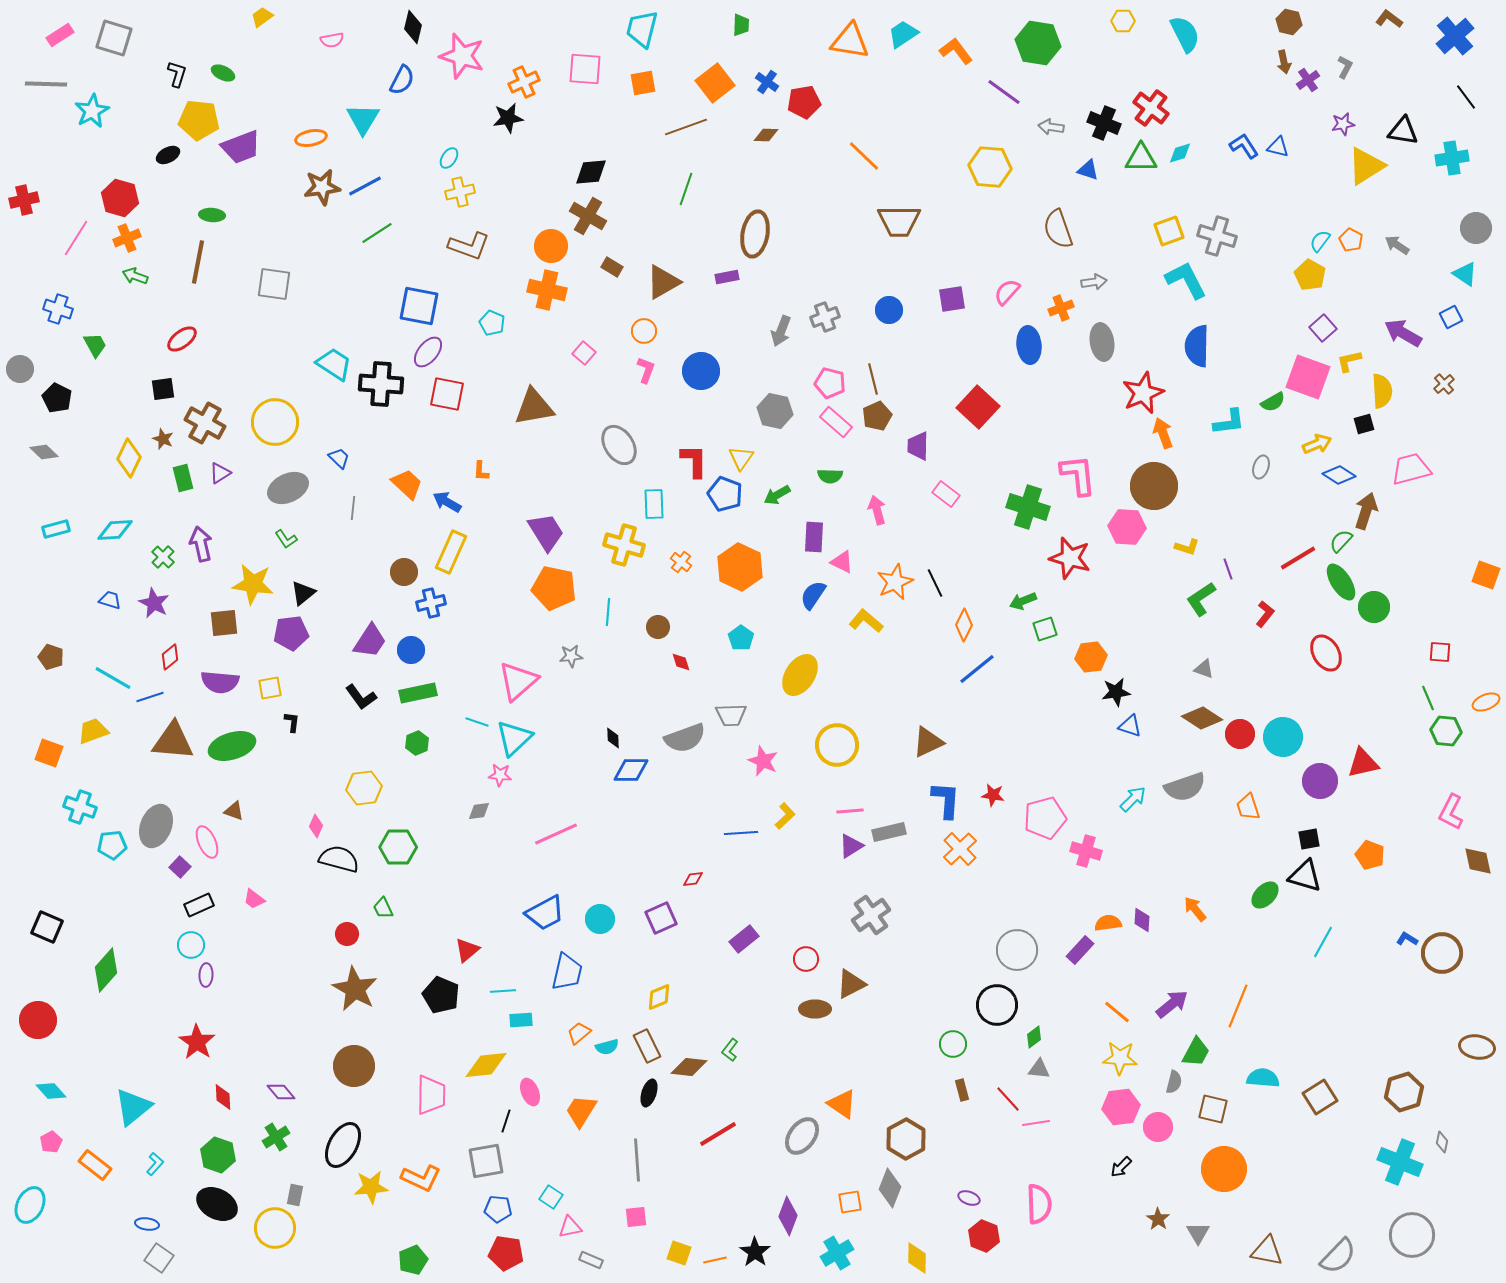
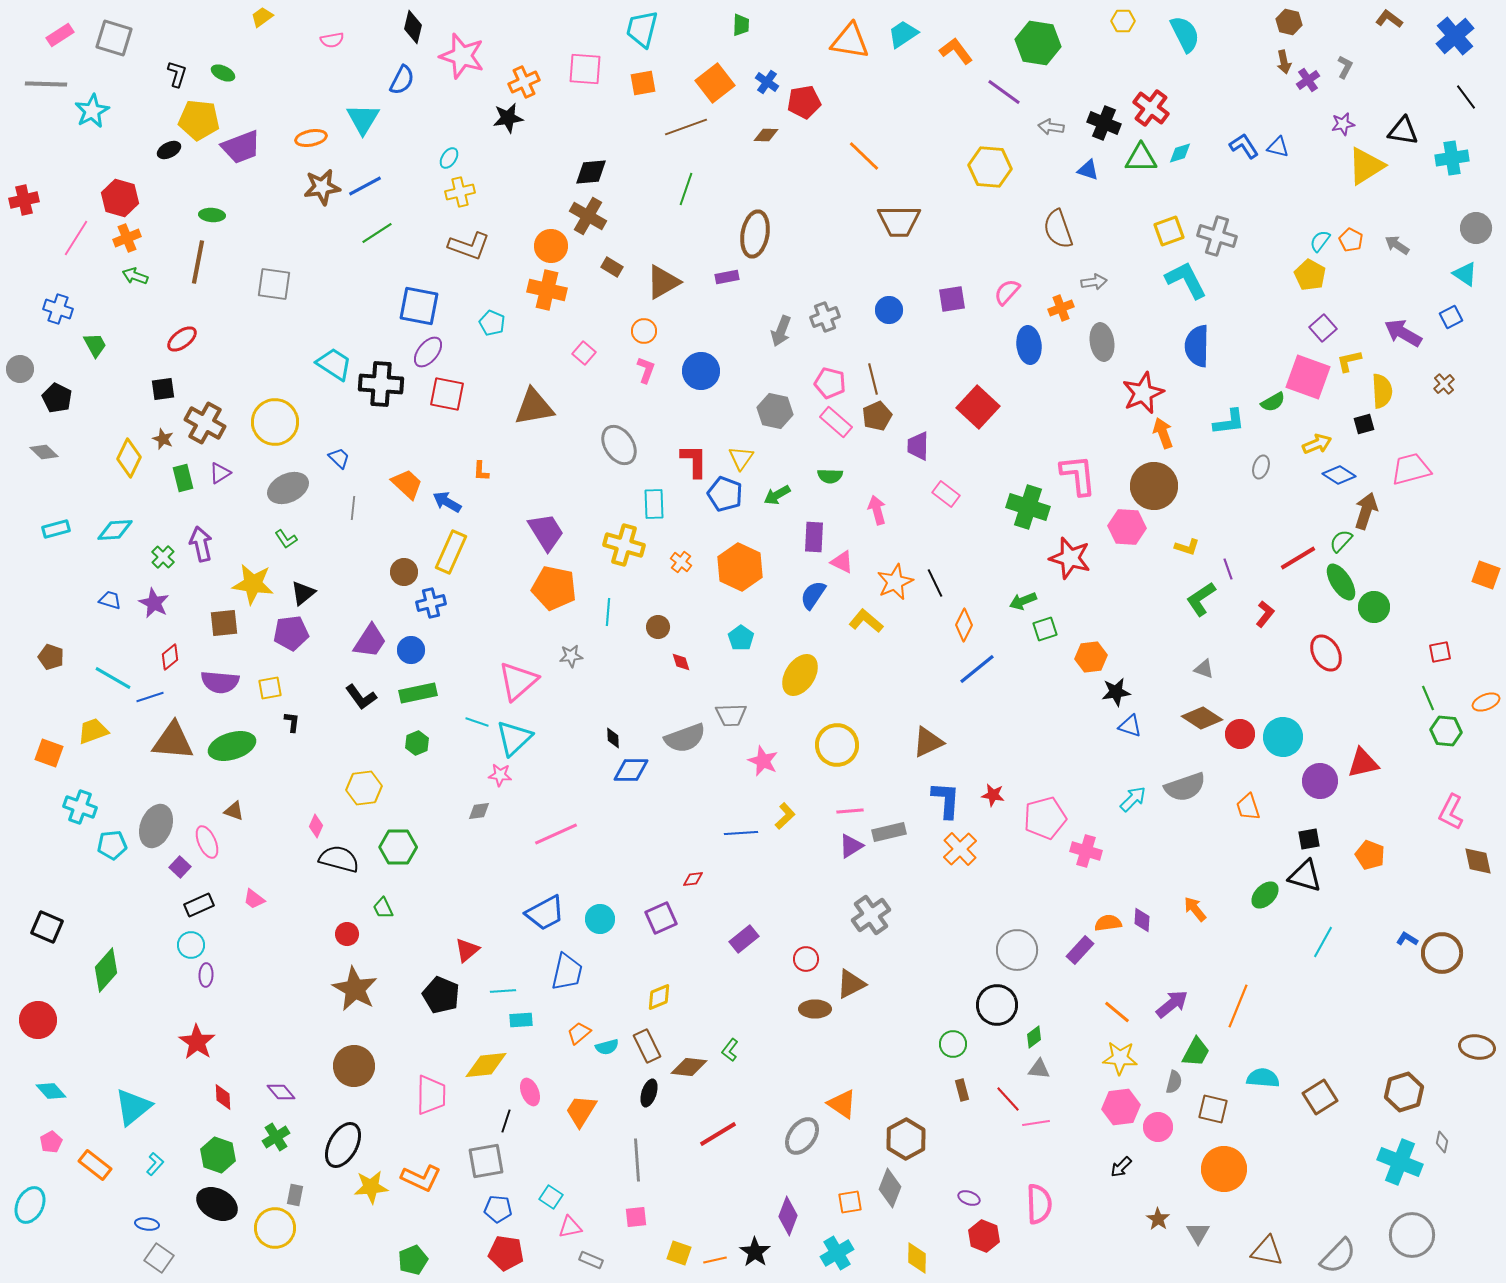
black ellipse at (168, 155): moved 1 px right, 5 px up
red square at (1440, 652): rotated 15 degrees counterclockwise
